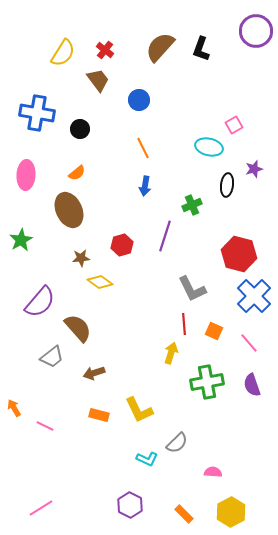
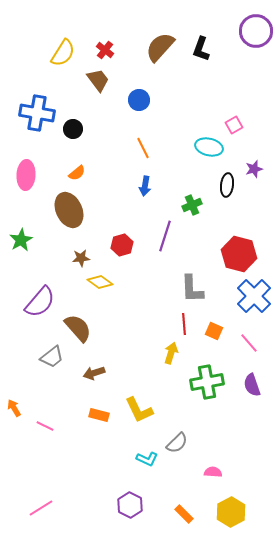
black circle at (80, 129): moved 7 px left
gray L-shape at (192, 289): rotated 24 degrees clockwise
